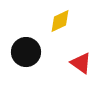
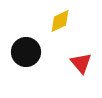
red triangle: rotated 15 degrees clockwise
